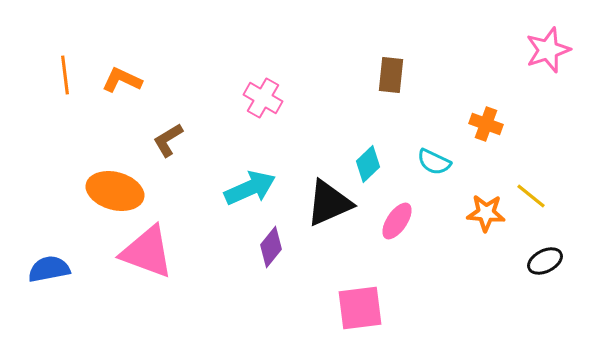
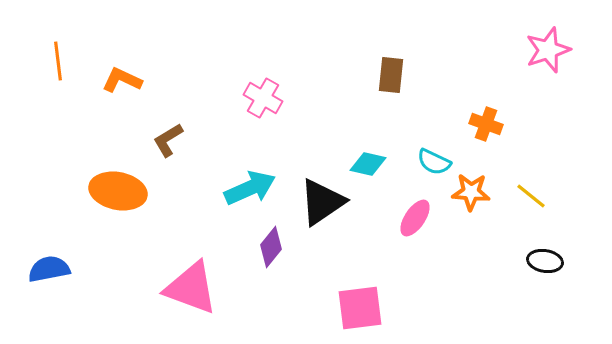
orange line: moved 7 px left, 14 px up
cyan diamond: rotated 57 degrees clockwise
orange ellipse: moved 3 px right; rotated 4 degrees counterclockwise
black triangle: moved 7 px left, 1 px up; rotated 10 degrees counterclockwise
orange star: moved 15 px left, 21 px up
pink ellipse: moved 18 px right, 3 px up
pink triangle: moved 44 px right, 36 px down
black ellipse: rotated 36 degrees clockwise
